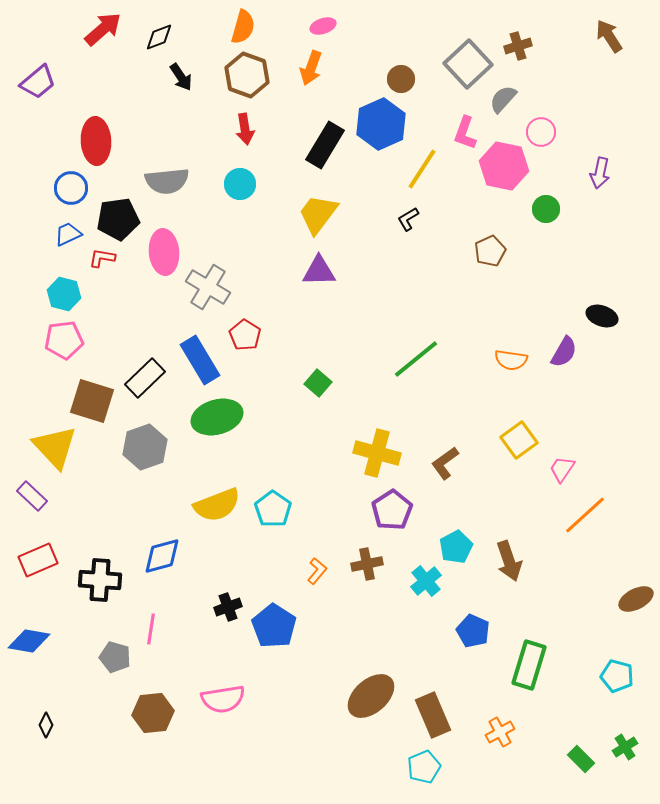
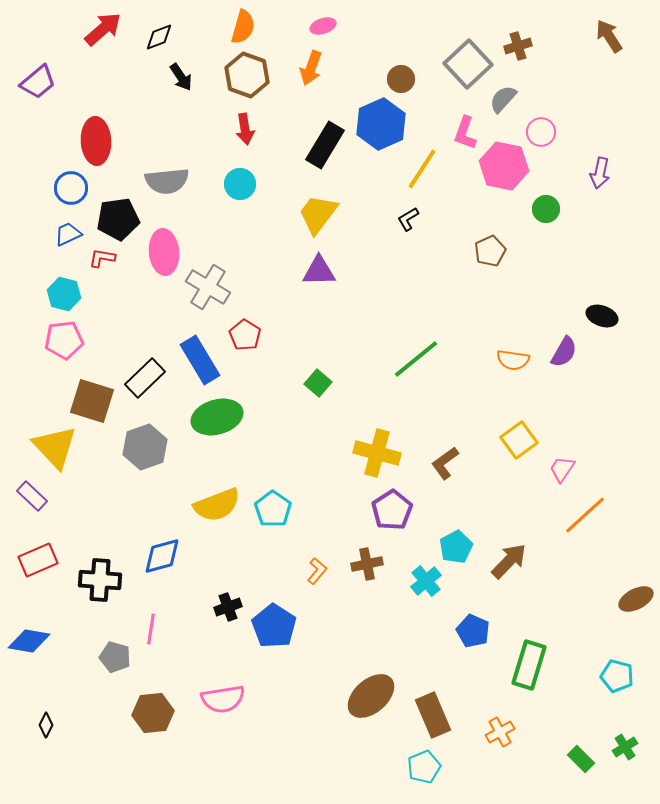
orange semicircle at (511, 360): moved 2 px right
brown arrow at (509, 561): rotated 117 degrees counterclockwise
